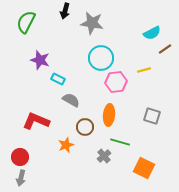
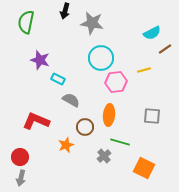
green semicircle: rotated 15 degrees counterclockwise
gray square: rotated 12 degrees counterclockwise
